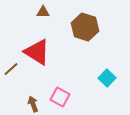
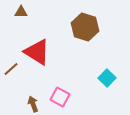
brown triangle: moved 22 px left
